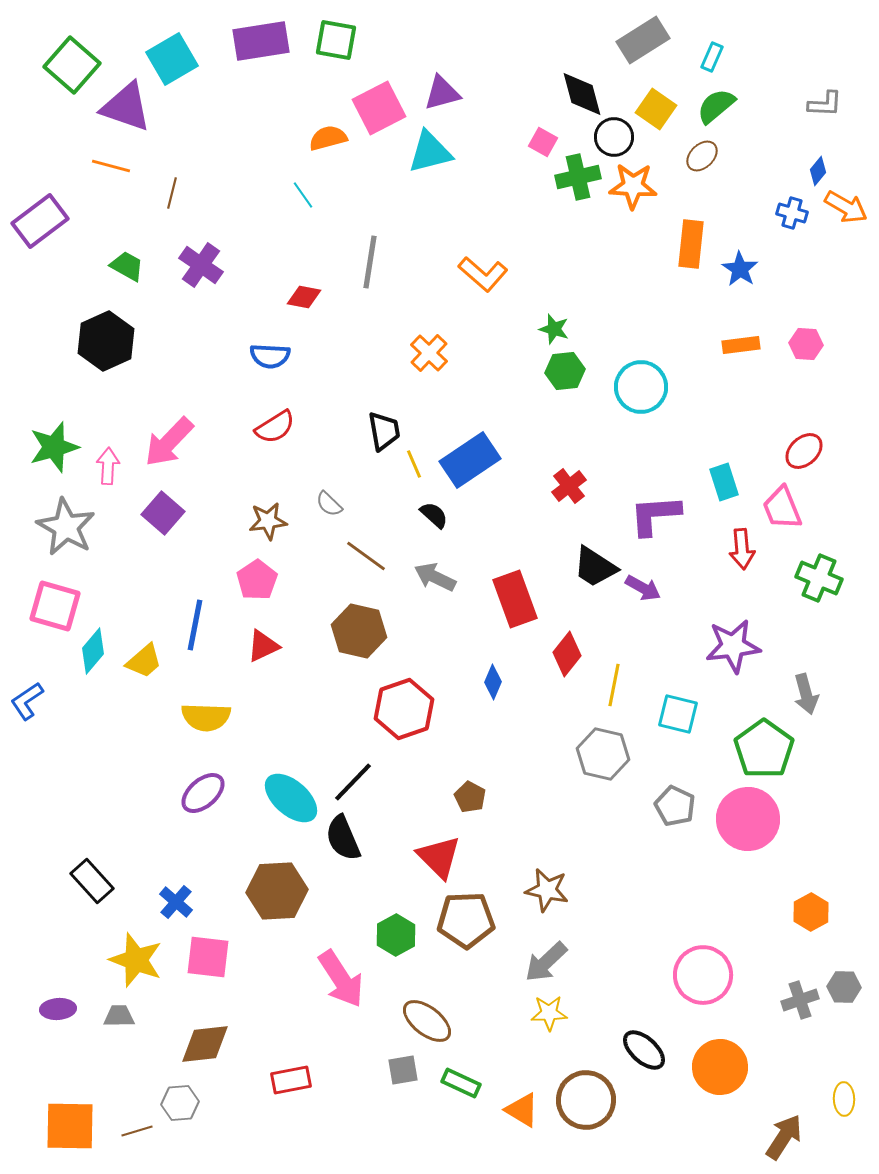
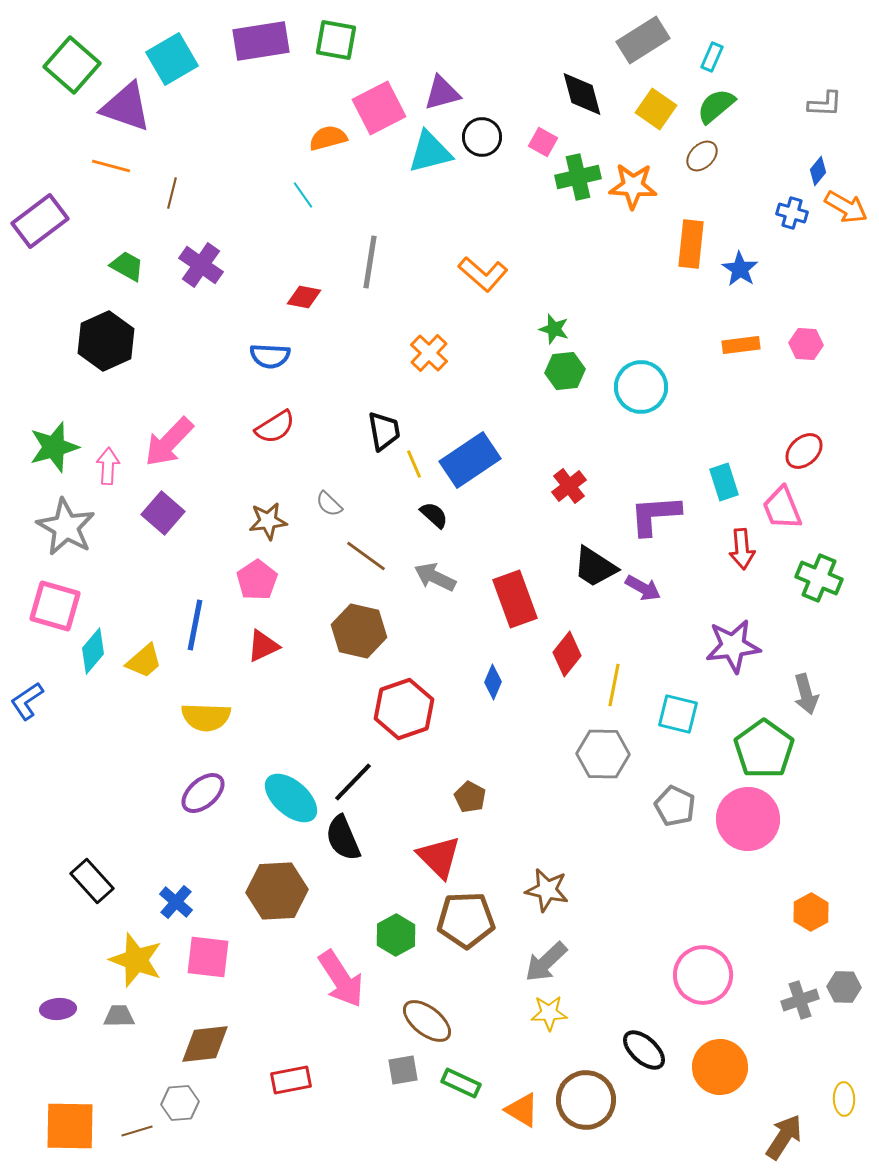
black circle at (614, 137): moved 132 px left
gray hexagon at (603, 754): rotated 12 degrees counterclockwise
